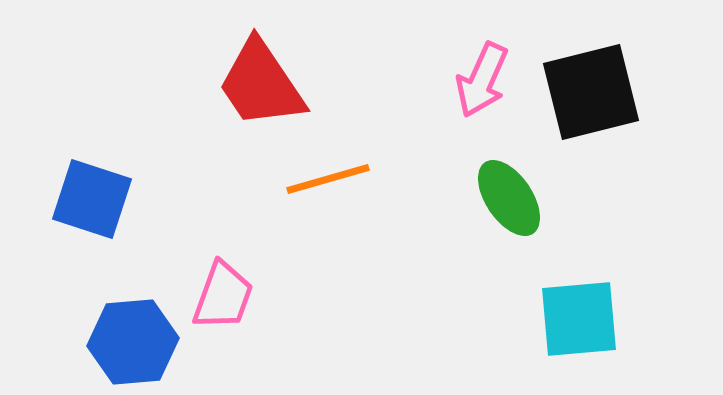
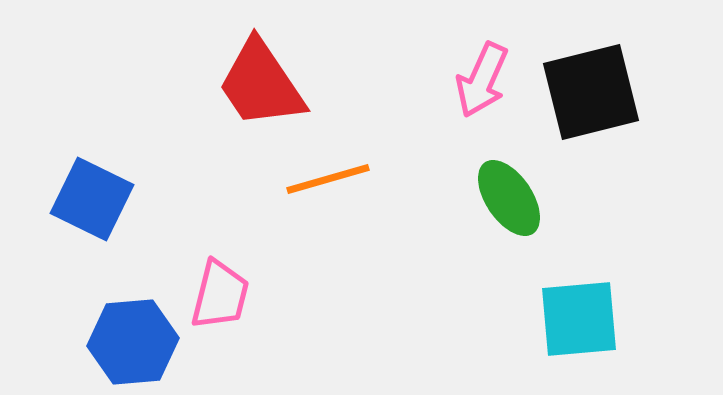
blue square: rotated 8 degrees clockwise
pink trapezoid: moved 3 px left, 1 px up; rotated 6 degrees counterclockwise
